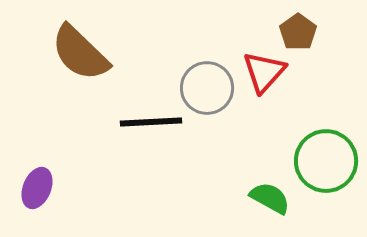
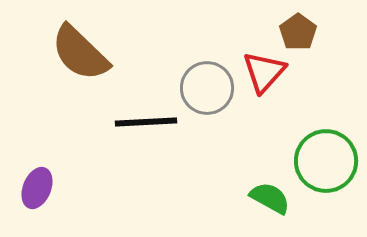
black line: moved 5 px left
